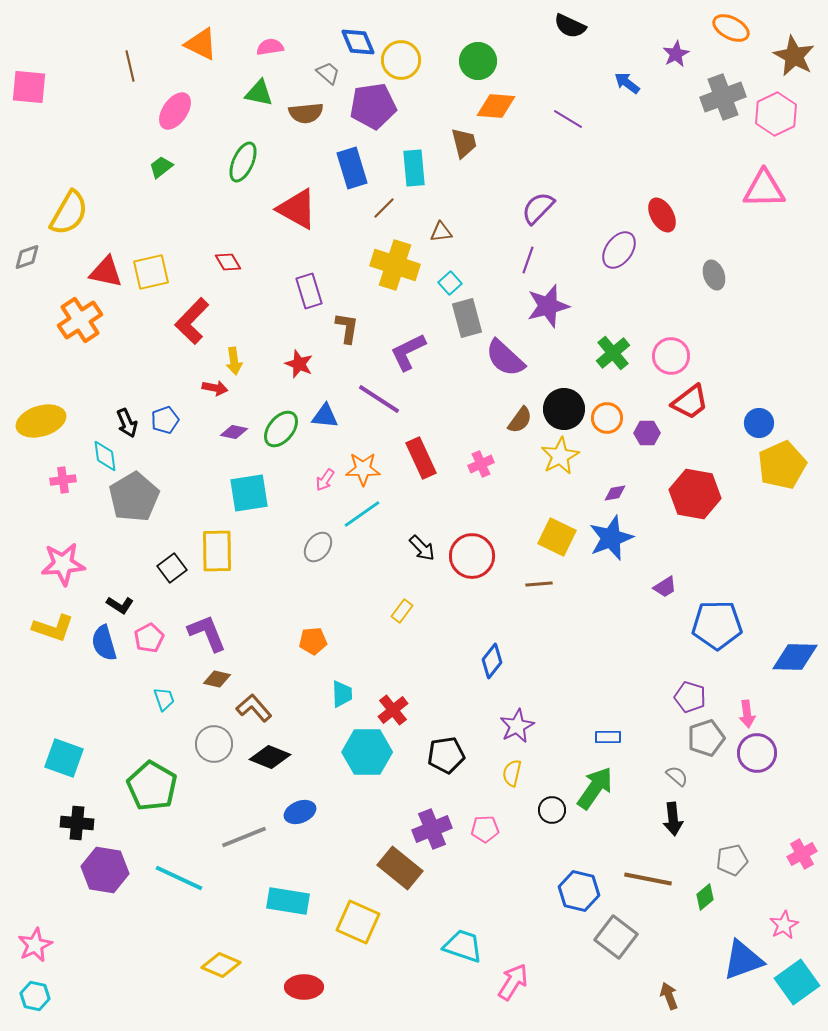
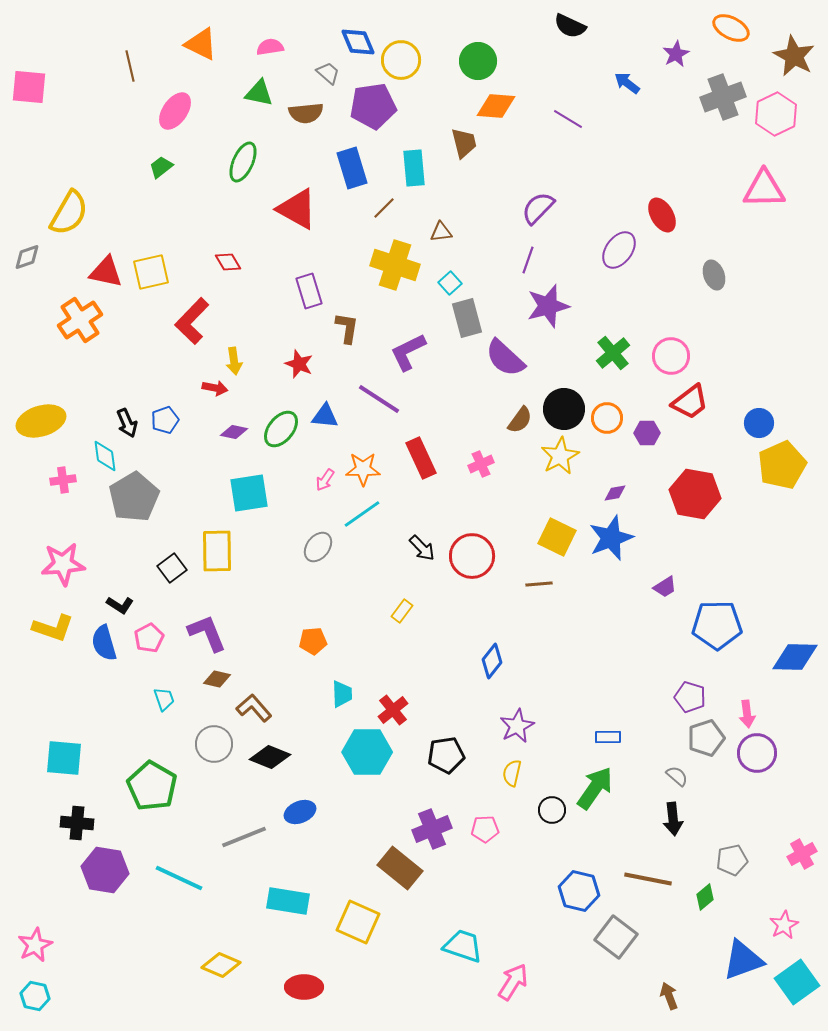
cyan square at (64, 758): rotated 15 degrees counterclockwise
